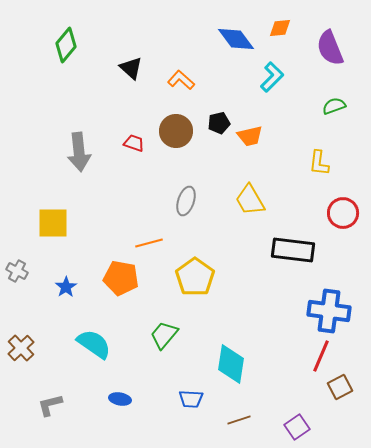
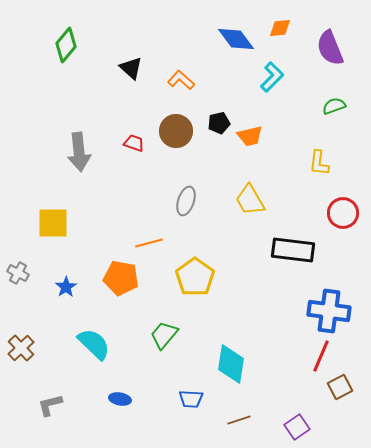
gray cross: moved 1 px right, 2 px down
cyan semicircle: rotated 9 degrees clockwise
